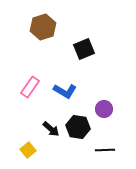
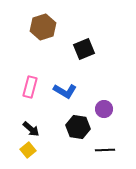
pink rectangle: rotated 20 degrees counterclockwise
black arrow: moved 20 px left
